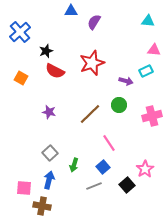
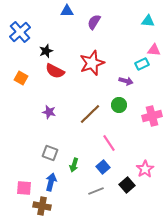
blue triangle: moved 4 px left
cyan rectangle: moved 4 px left, 7 px up
gray square: rotated 28 degrees counterclockwise
blue arrow: moved 2 px right, 2 px down
gray line: moved 2 px right, 5 px down
